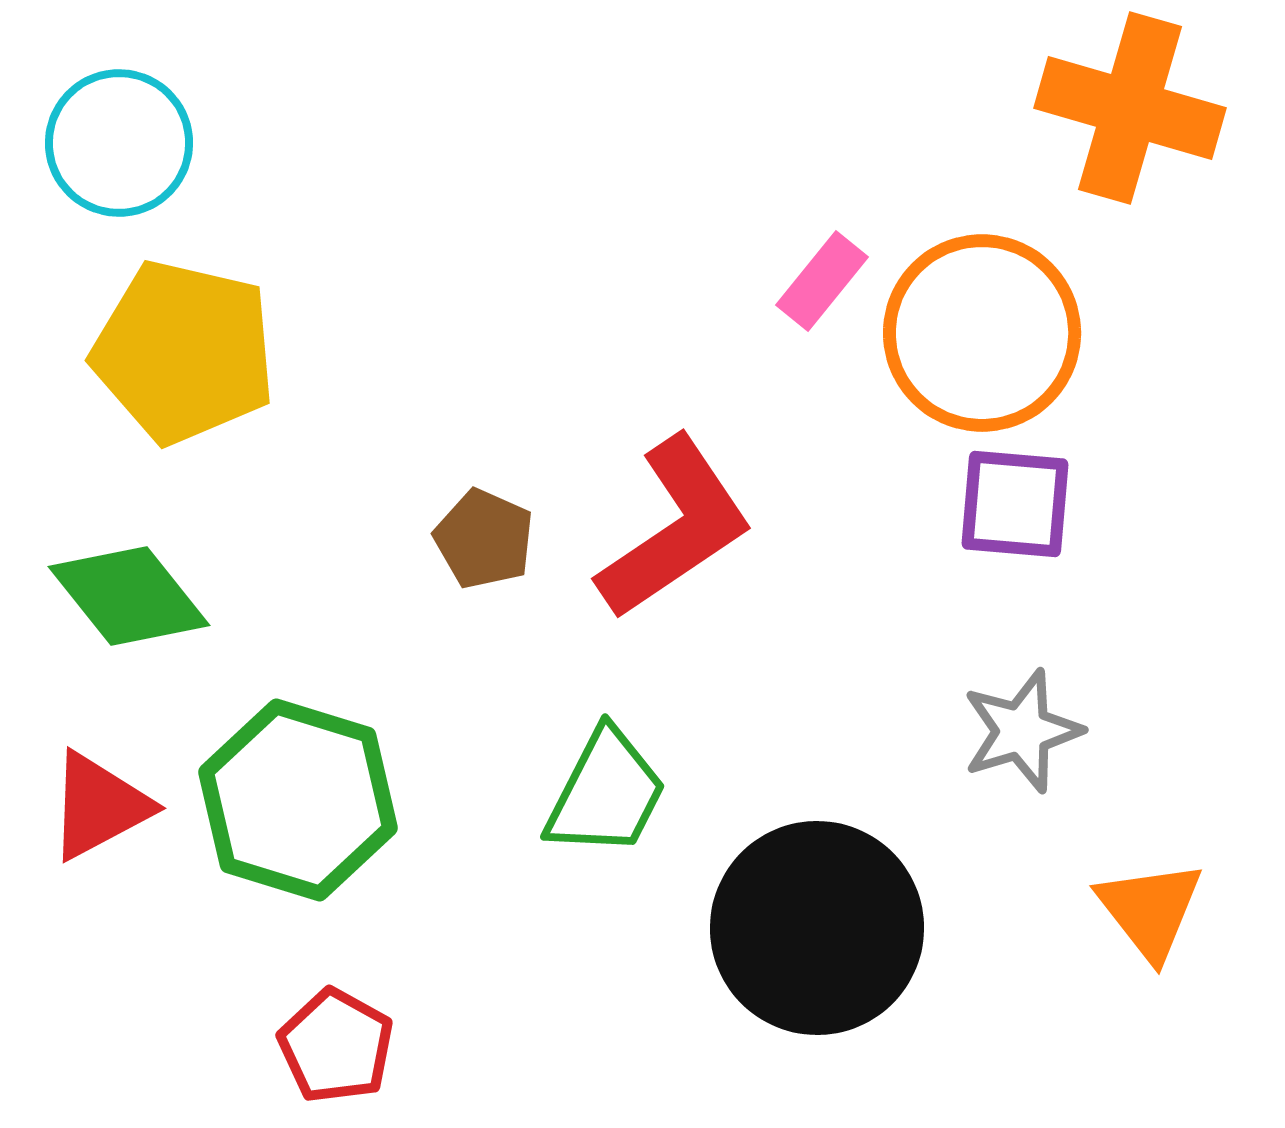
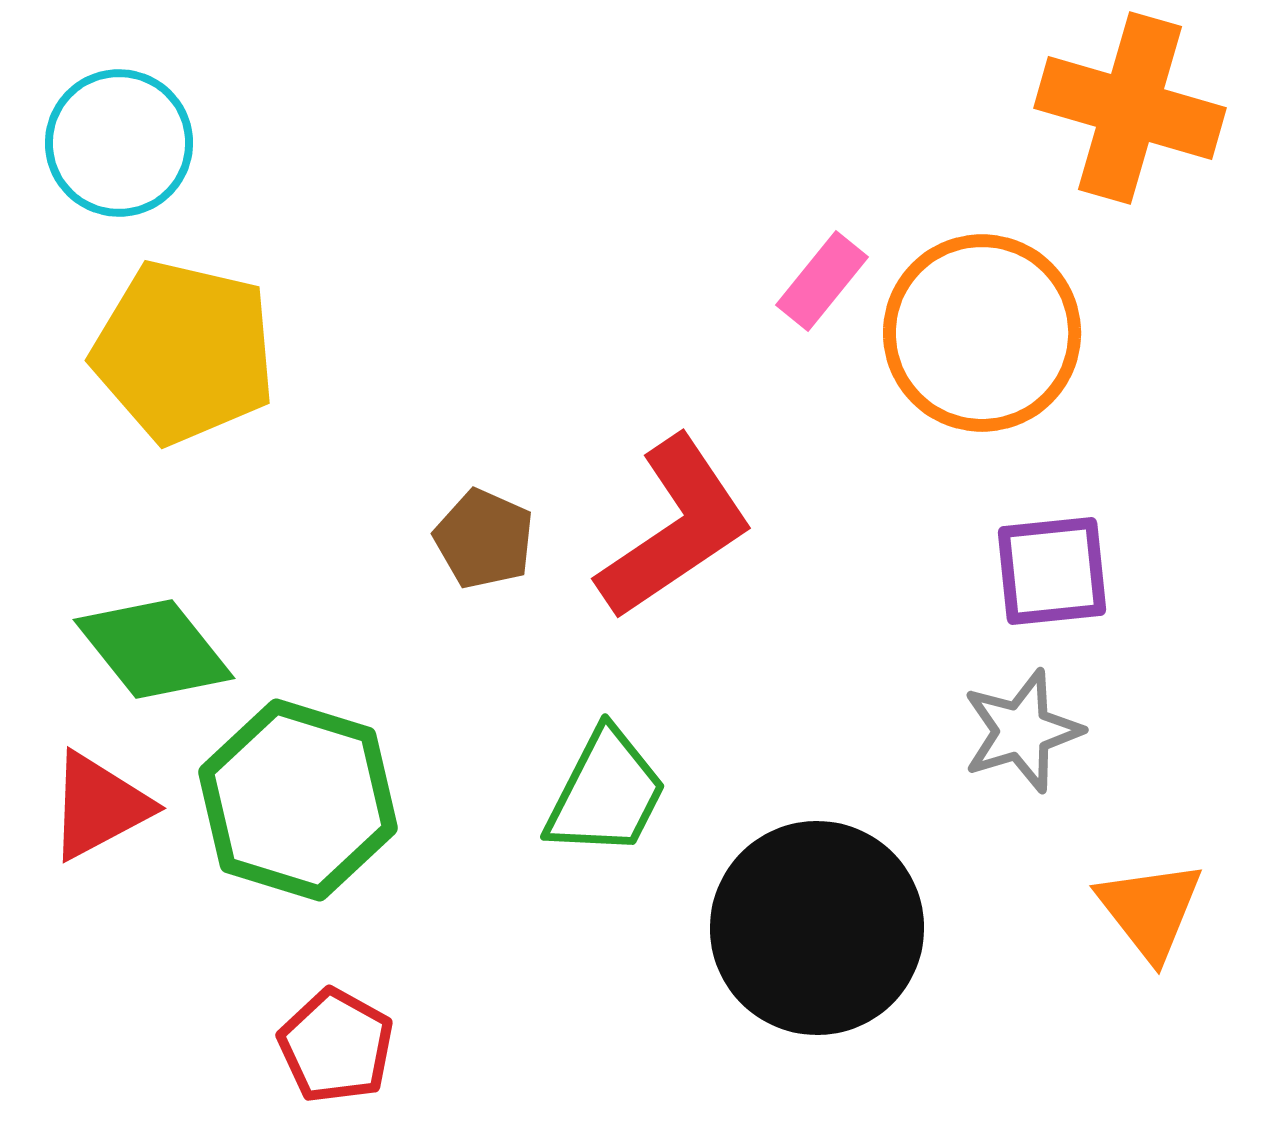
purple square: moved 37 px right, 67 px down; rotated 11 degrees counterclockwise
green diamond: moved 25 px right, 53 px down
